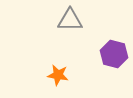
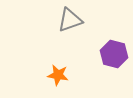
gray triangle: rotated 20 degrees counterclockwise
